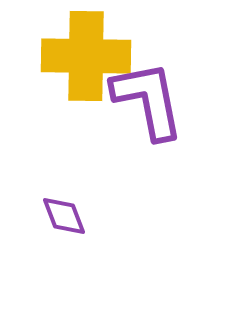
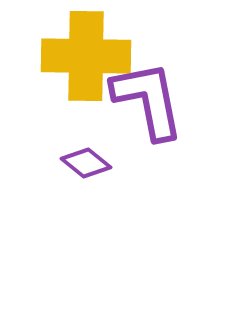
purple diamond: moved 22 px right, 53 px up; rotated 30 degrees counterclockwise
